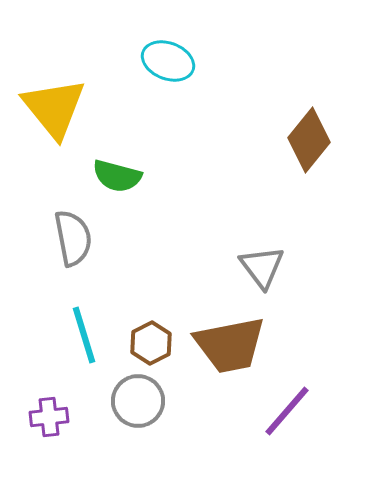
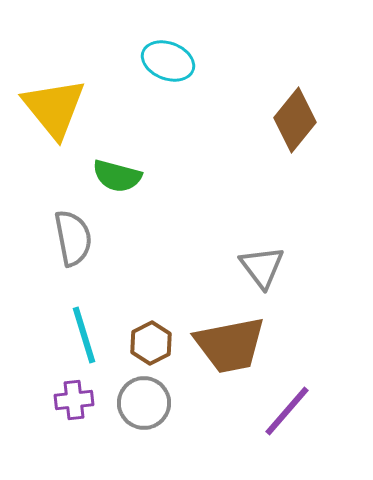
brown diamond: moved 14 px left, 20 px up
gray circle: moved 6 px right, 2 px down
purple cross: moved 25 px right, 17 px up
